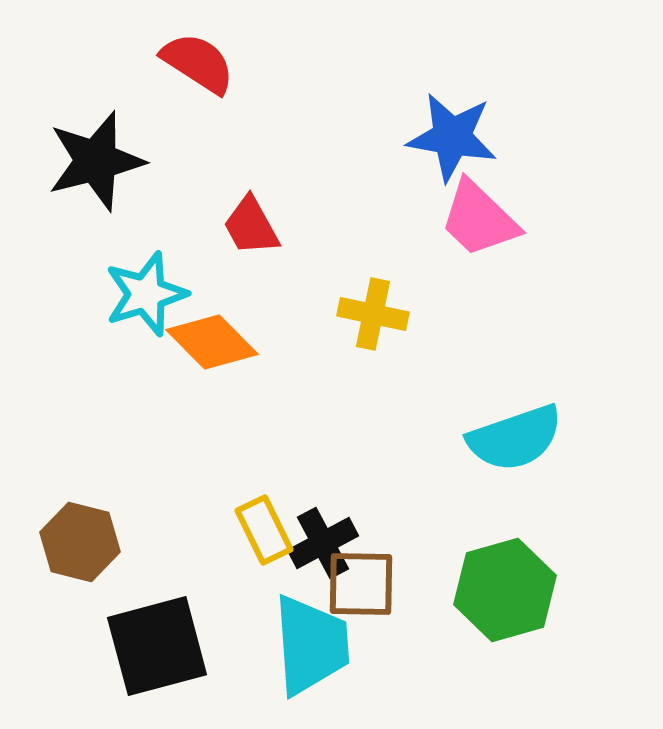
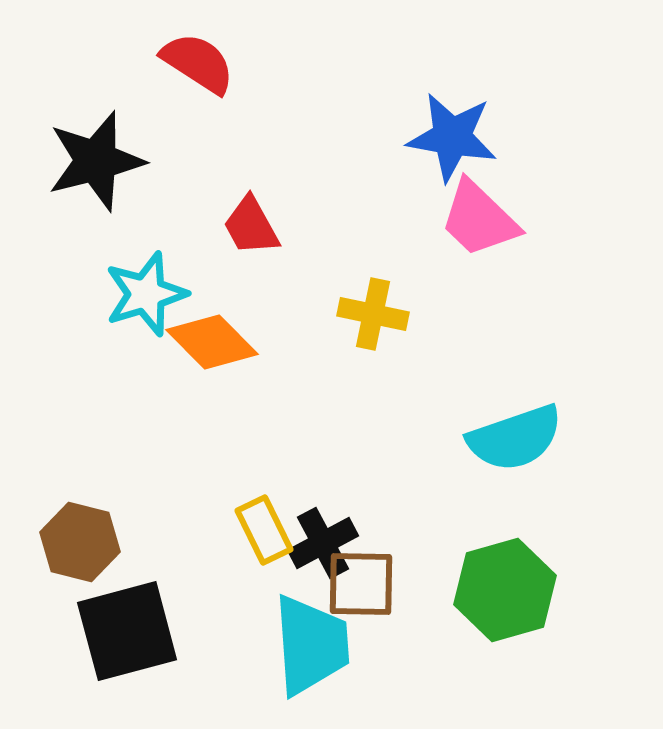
black square: moved 30 px left, 15 px up
